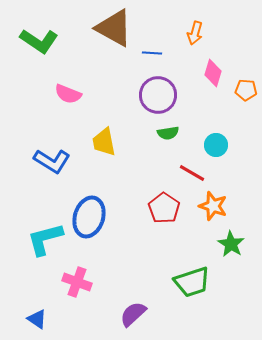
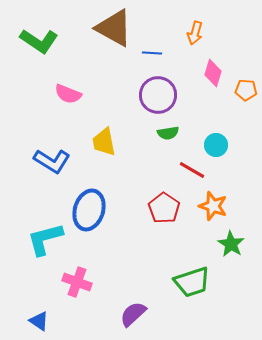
red line: moved 3 px up
blue ellipse: moved 7 px up
blue triangle: moved 2 px right, 2 px down
